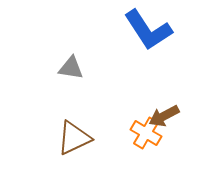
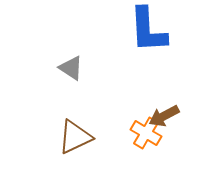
blue L-shape: rotated 30 degrees clockwise
gray triangle: rotated 24 degrees clockwise
brown triangle: moved 1 px right, 1 px up
